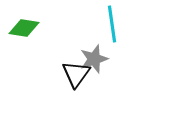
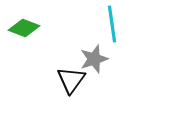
green diamond: rotated 12 degrees clockwise
black triangle: moved 5 px left, 6 px down
